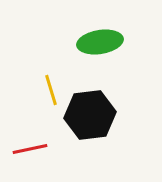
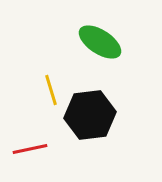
green ellipse: rotated 42 degrees clockwise
